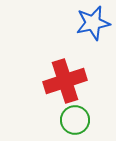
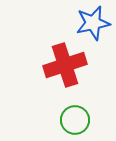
red cross: moved 16 px up
